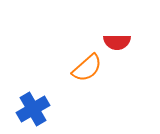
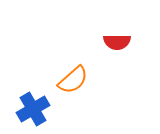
orange semicircle: moved 14 px left, 12 px down
